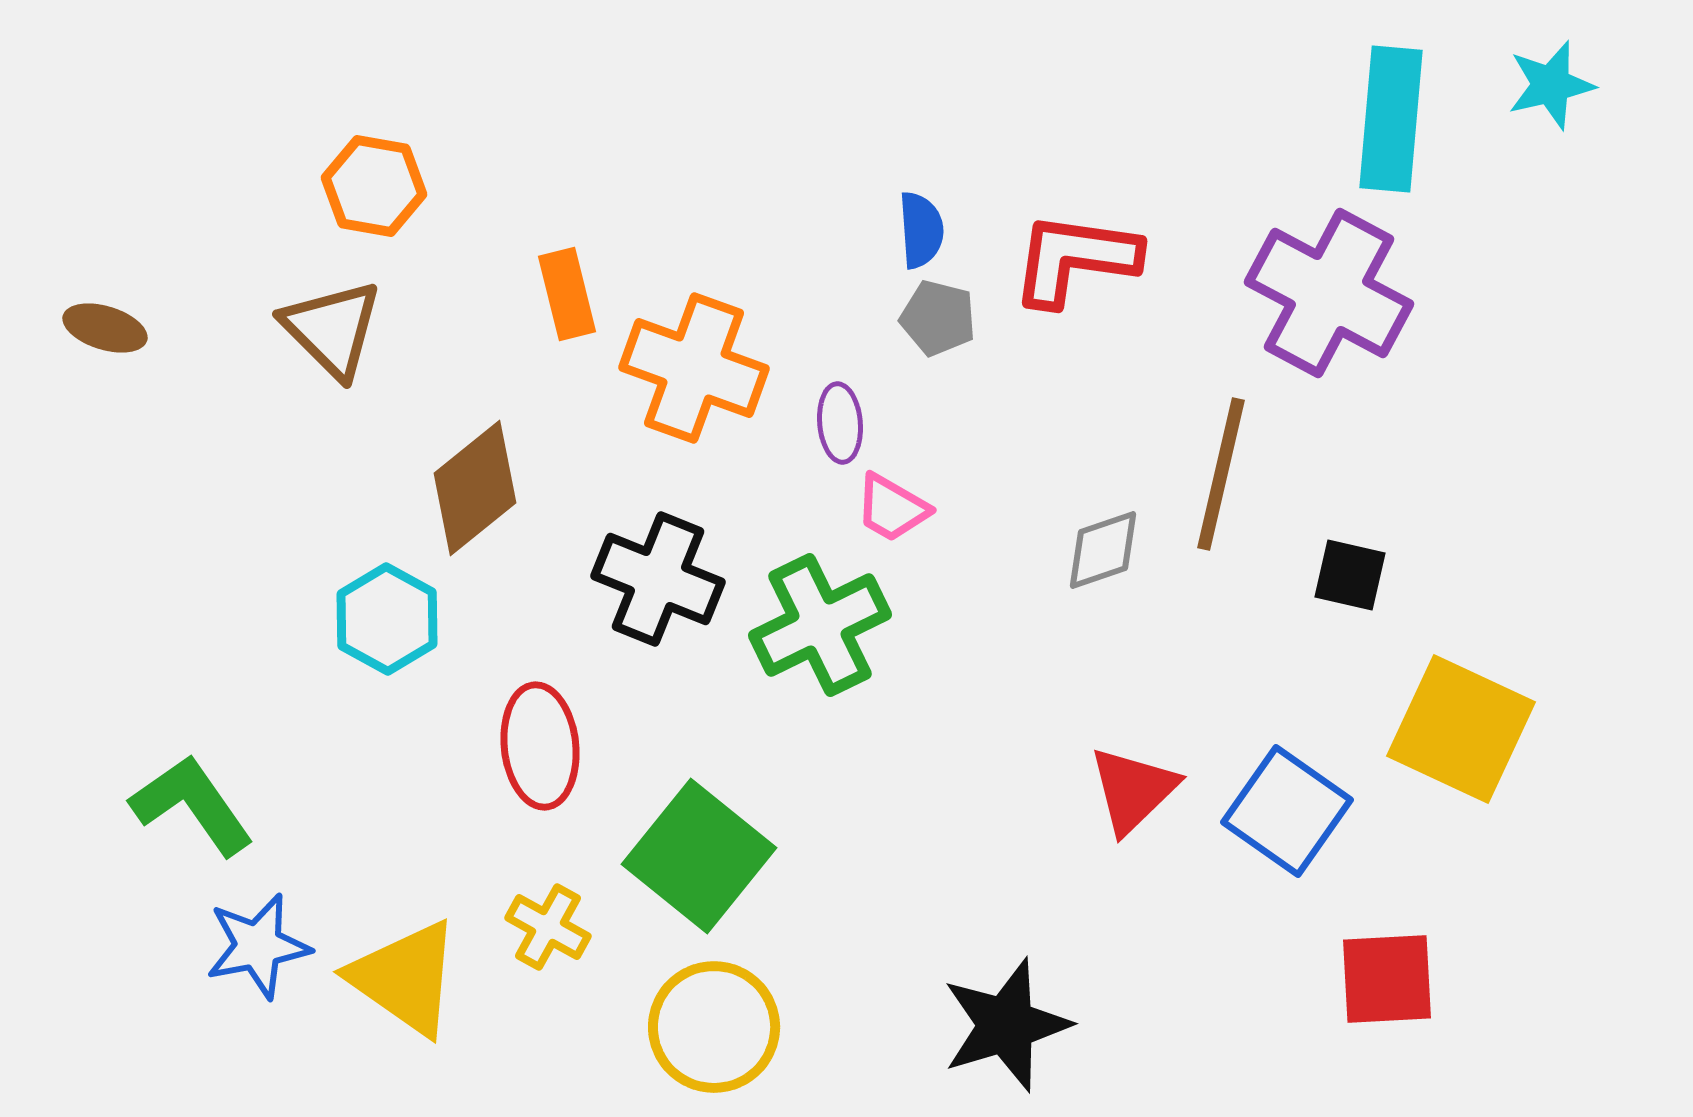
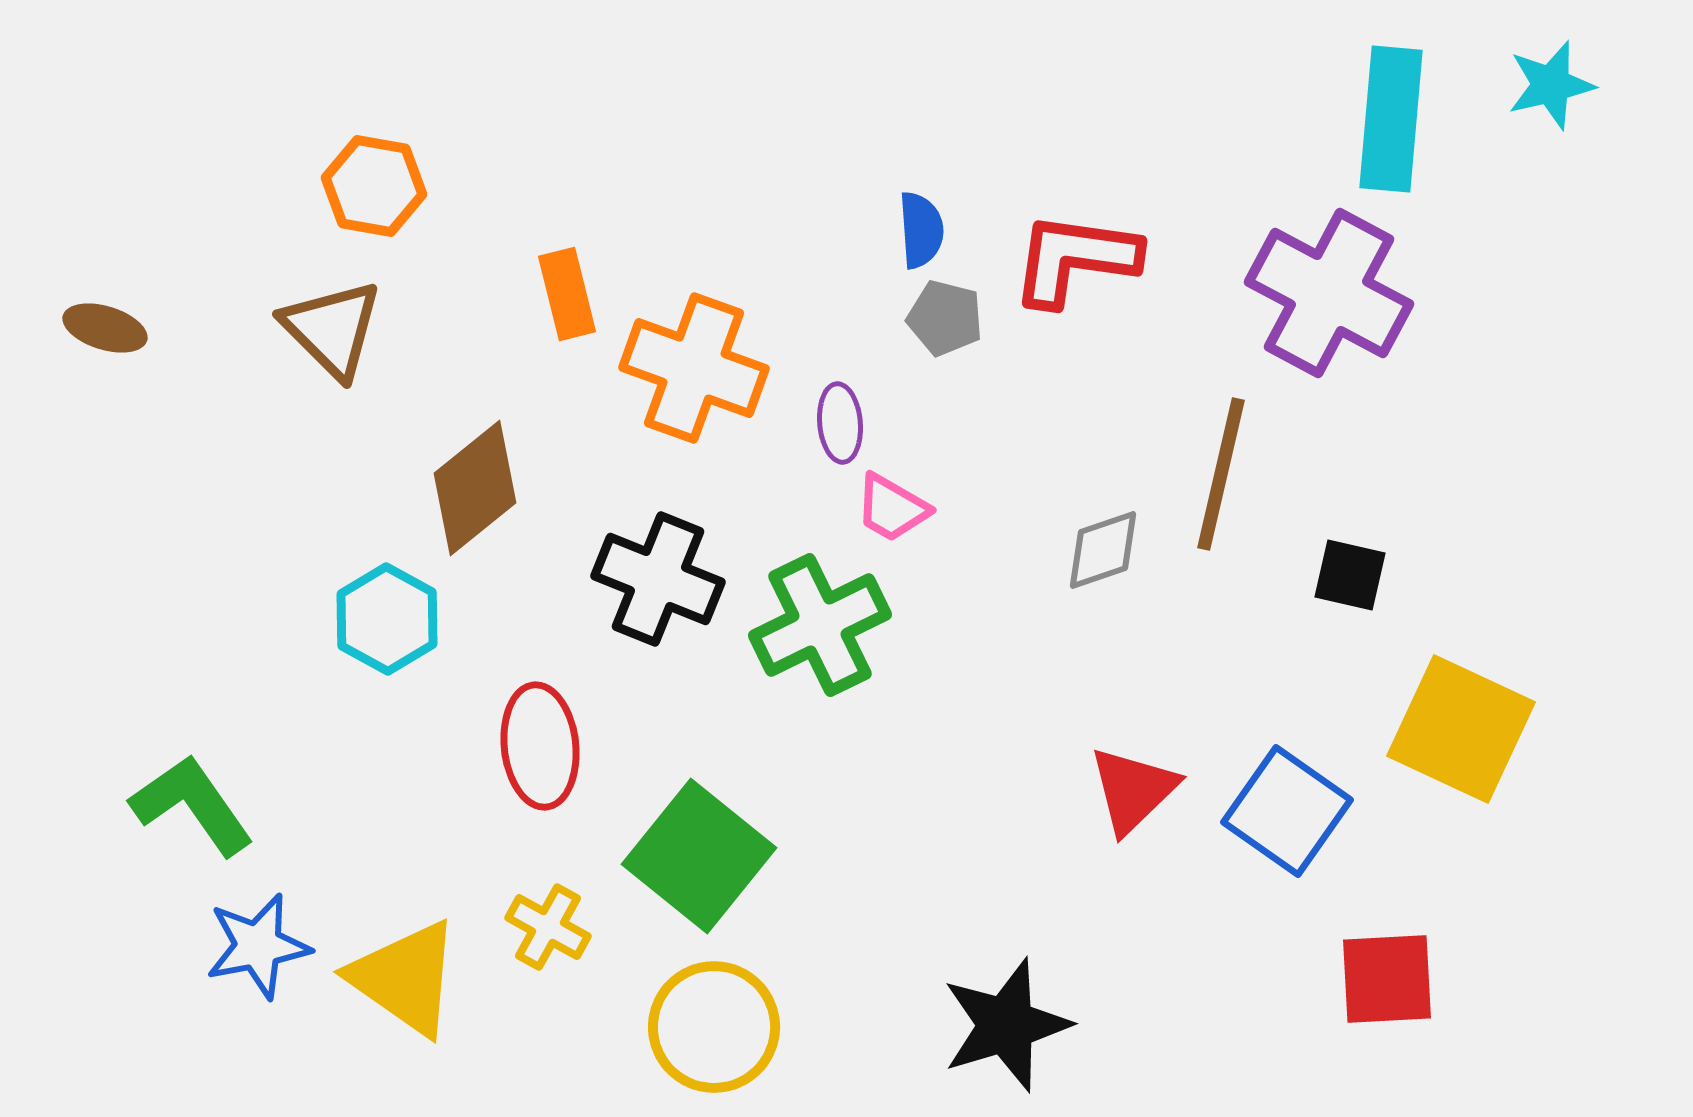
gray pentagon: moved 7 px right
